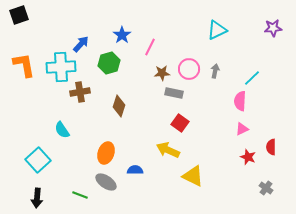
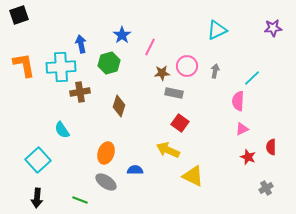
blue arrow: rotated 54 degrees counterclockwise
pink circle: moved 2 px left, 3 px up
pink semicircle: moved 2 px left
gray cross: rotated 24 degrees clockwise
green line: moved 5 px down
